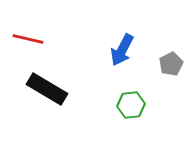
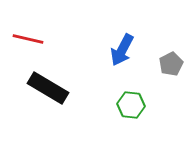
black rectangle: moved 1 px right, 1 px up
green hexagon: rotated 12 degrees clockwise
